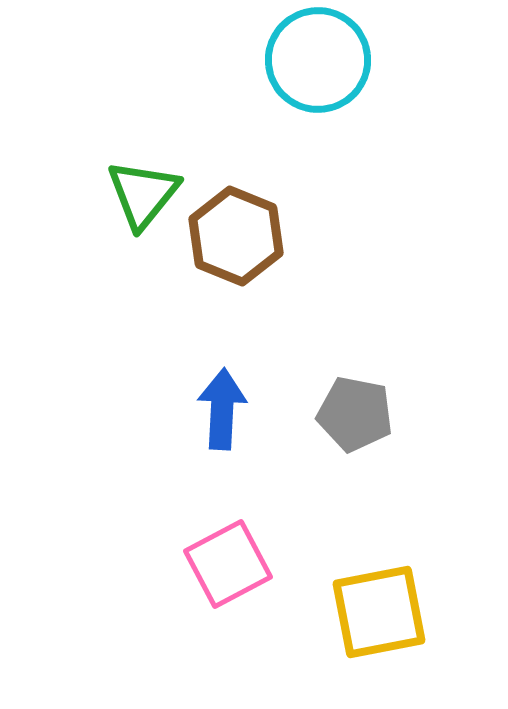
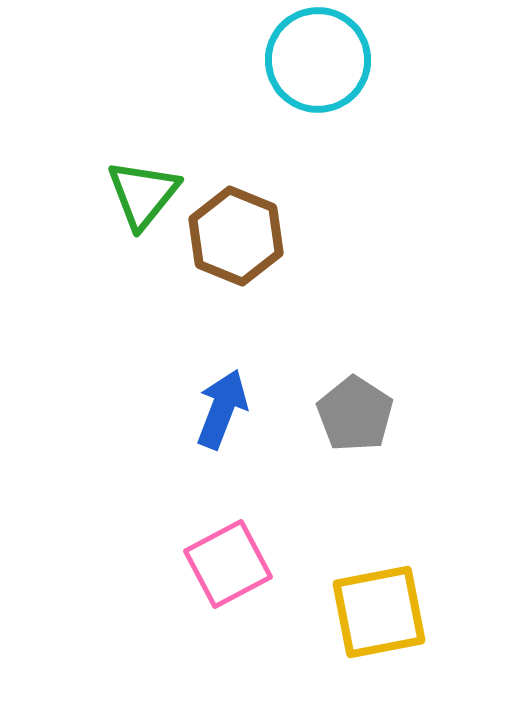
blue arrow: rotated 18 degrees clockwise
gray pentagon: rotated 22 degrees clockwise
